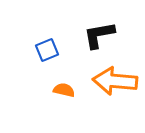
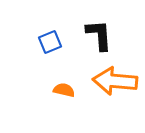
black L-shape: rotated 96 degrees clockwise
blue square: moved 3 px right, 8 px up
